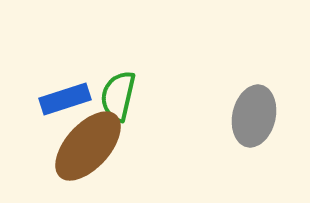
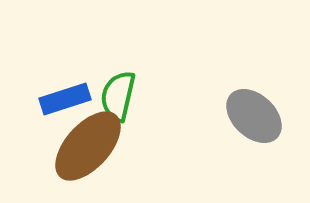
gray ellipse: rotated 60 degrees counterclockwise
